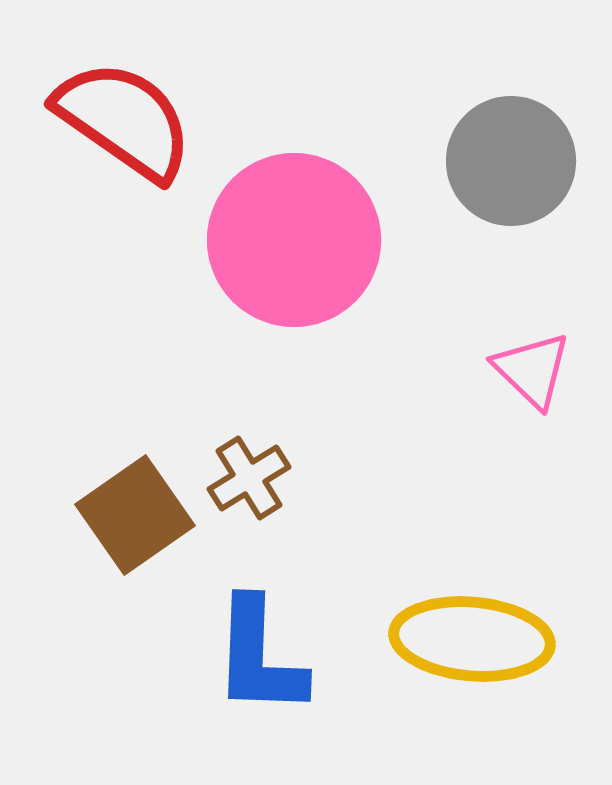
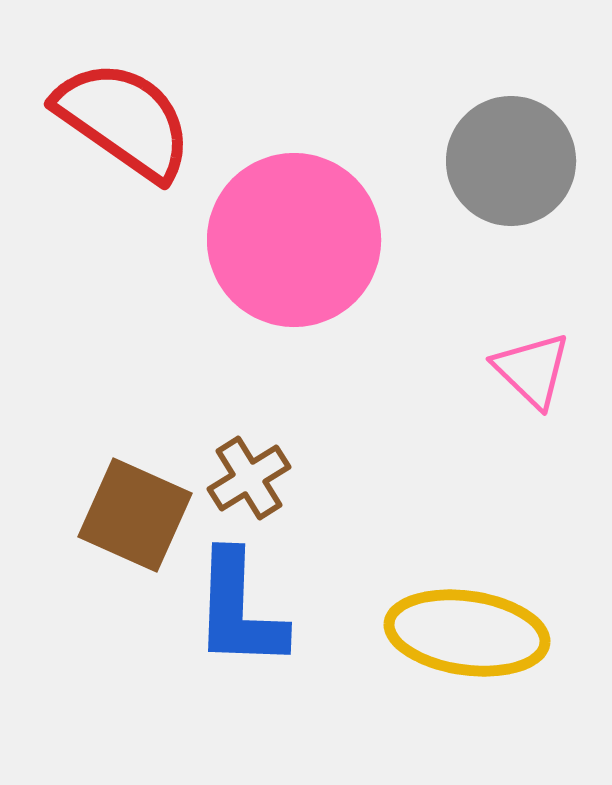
brown square: rotated 31 degrees counterclockwise
yellow ellipse: moved 5 px left, 6 px up; rotated 3 degrees clockwise
blue L-shape: moved 20 px left, 47 px up
